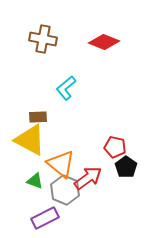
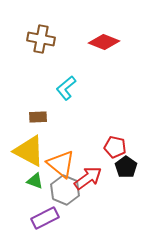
brown cross: moved 2 px left
yellow triangle: moved 1 px left, 11 px down
